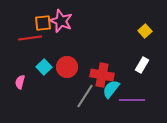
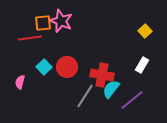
purple line: rotated 40 degrees counterclockwise
